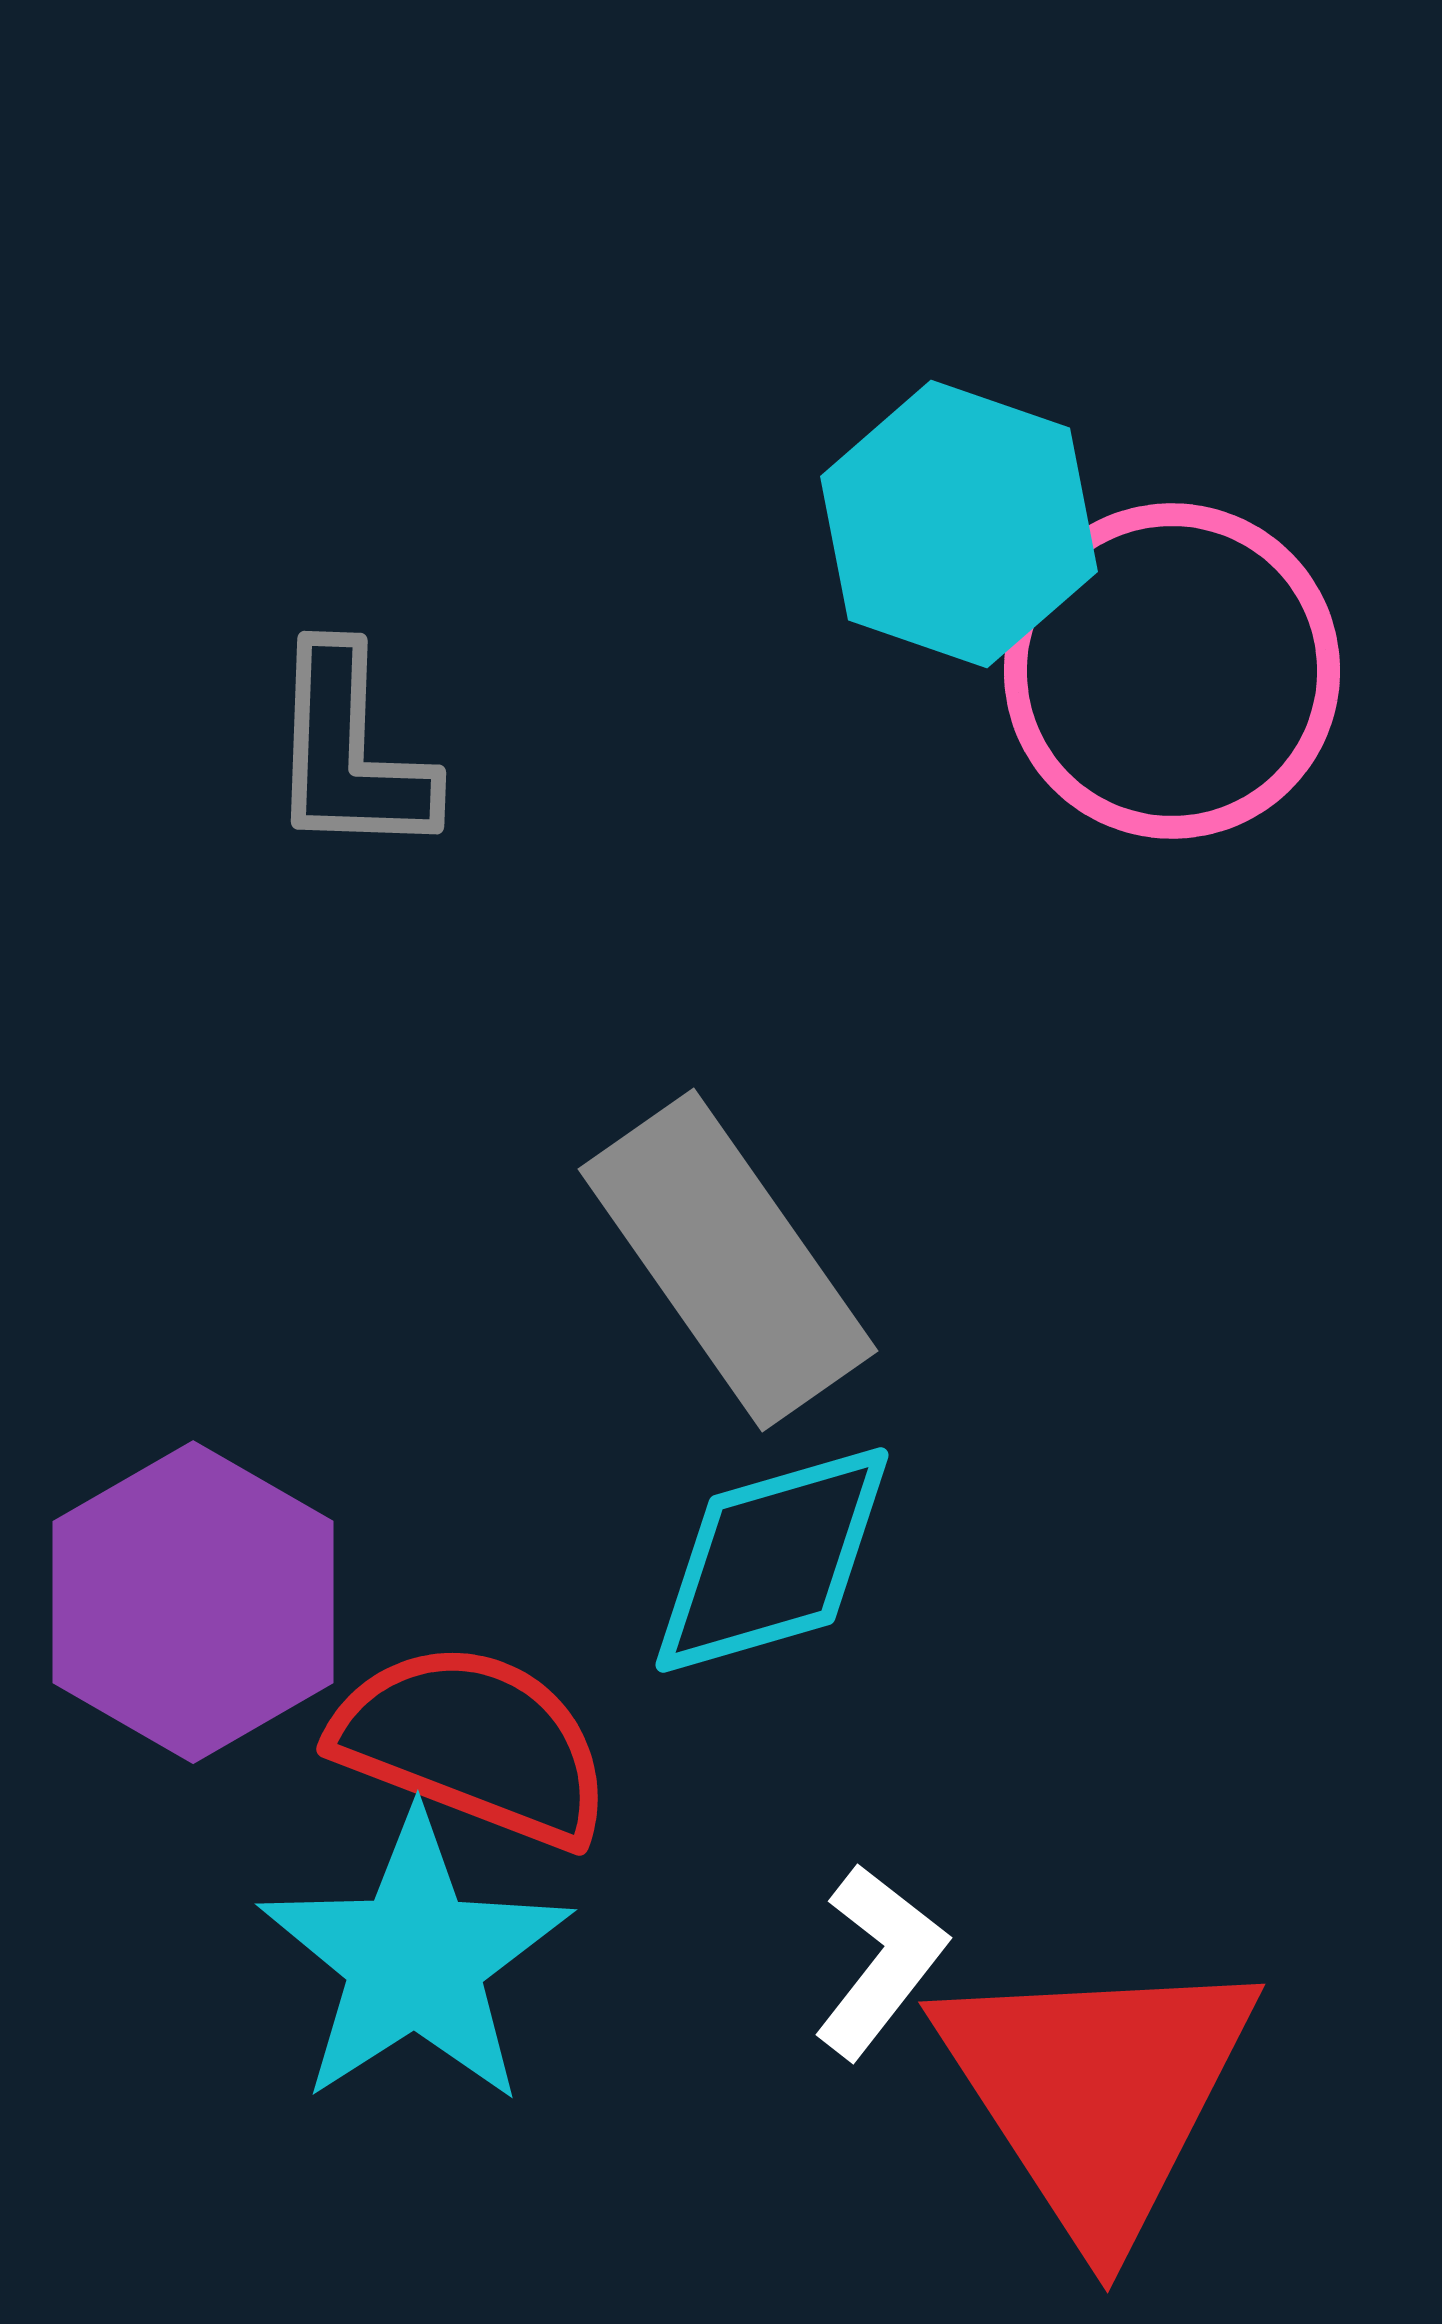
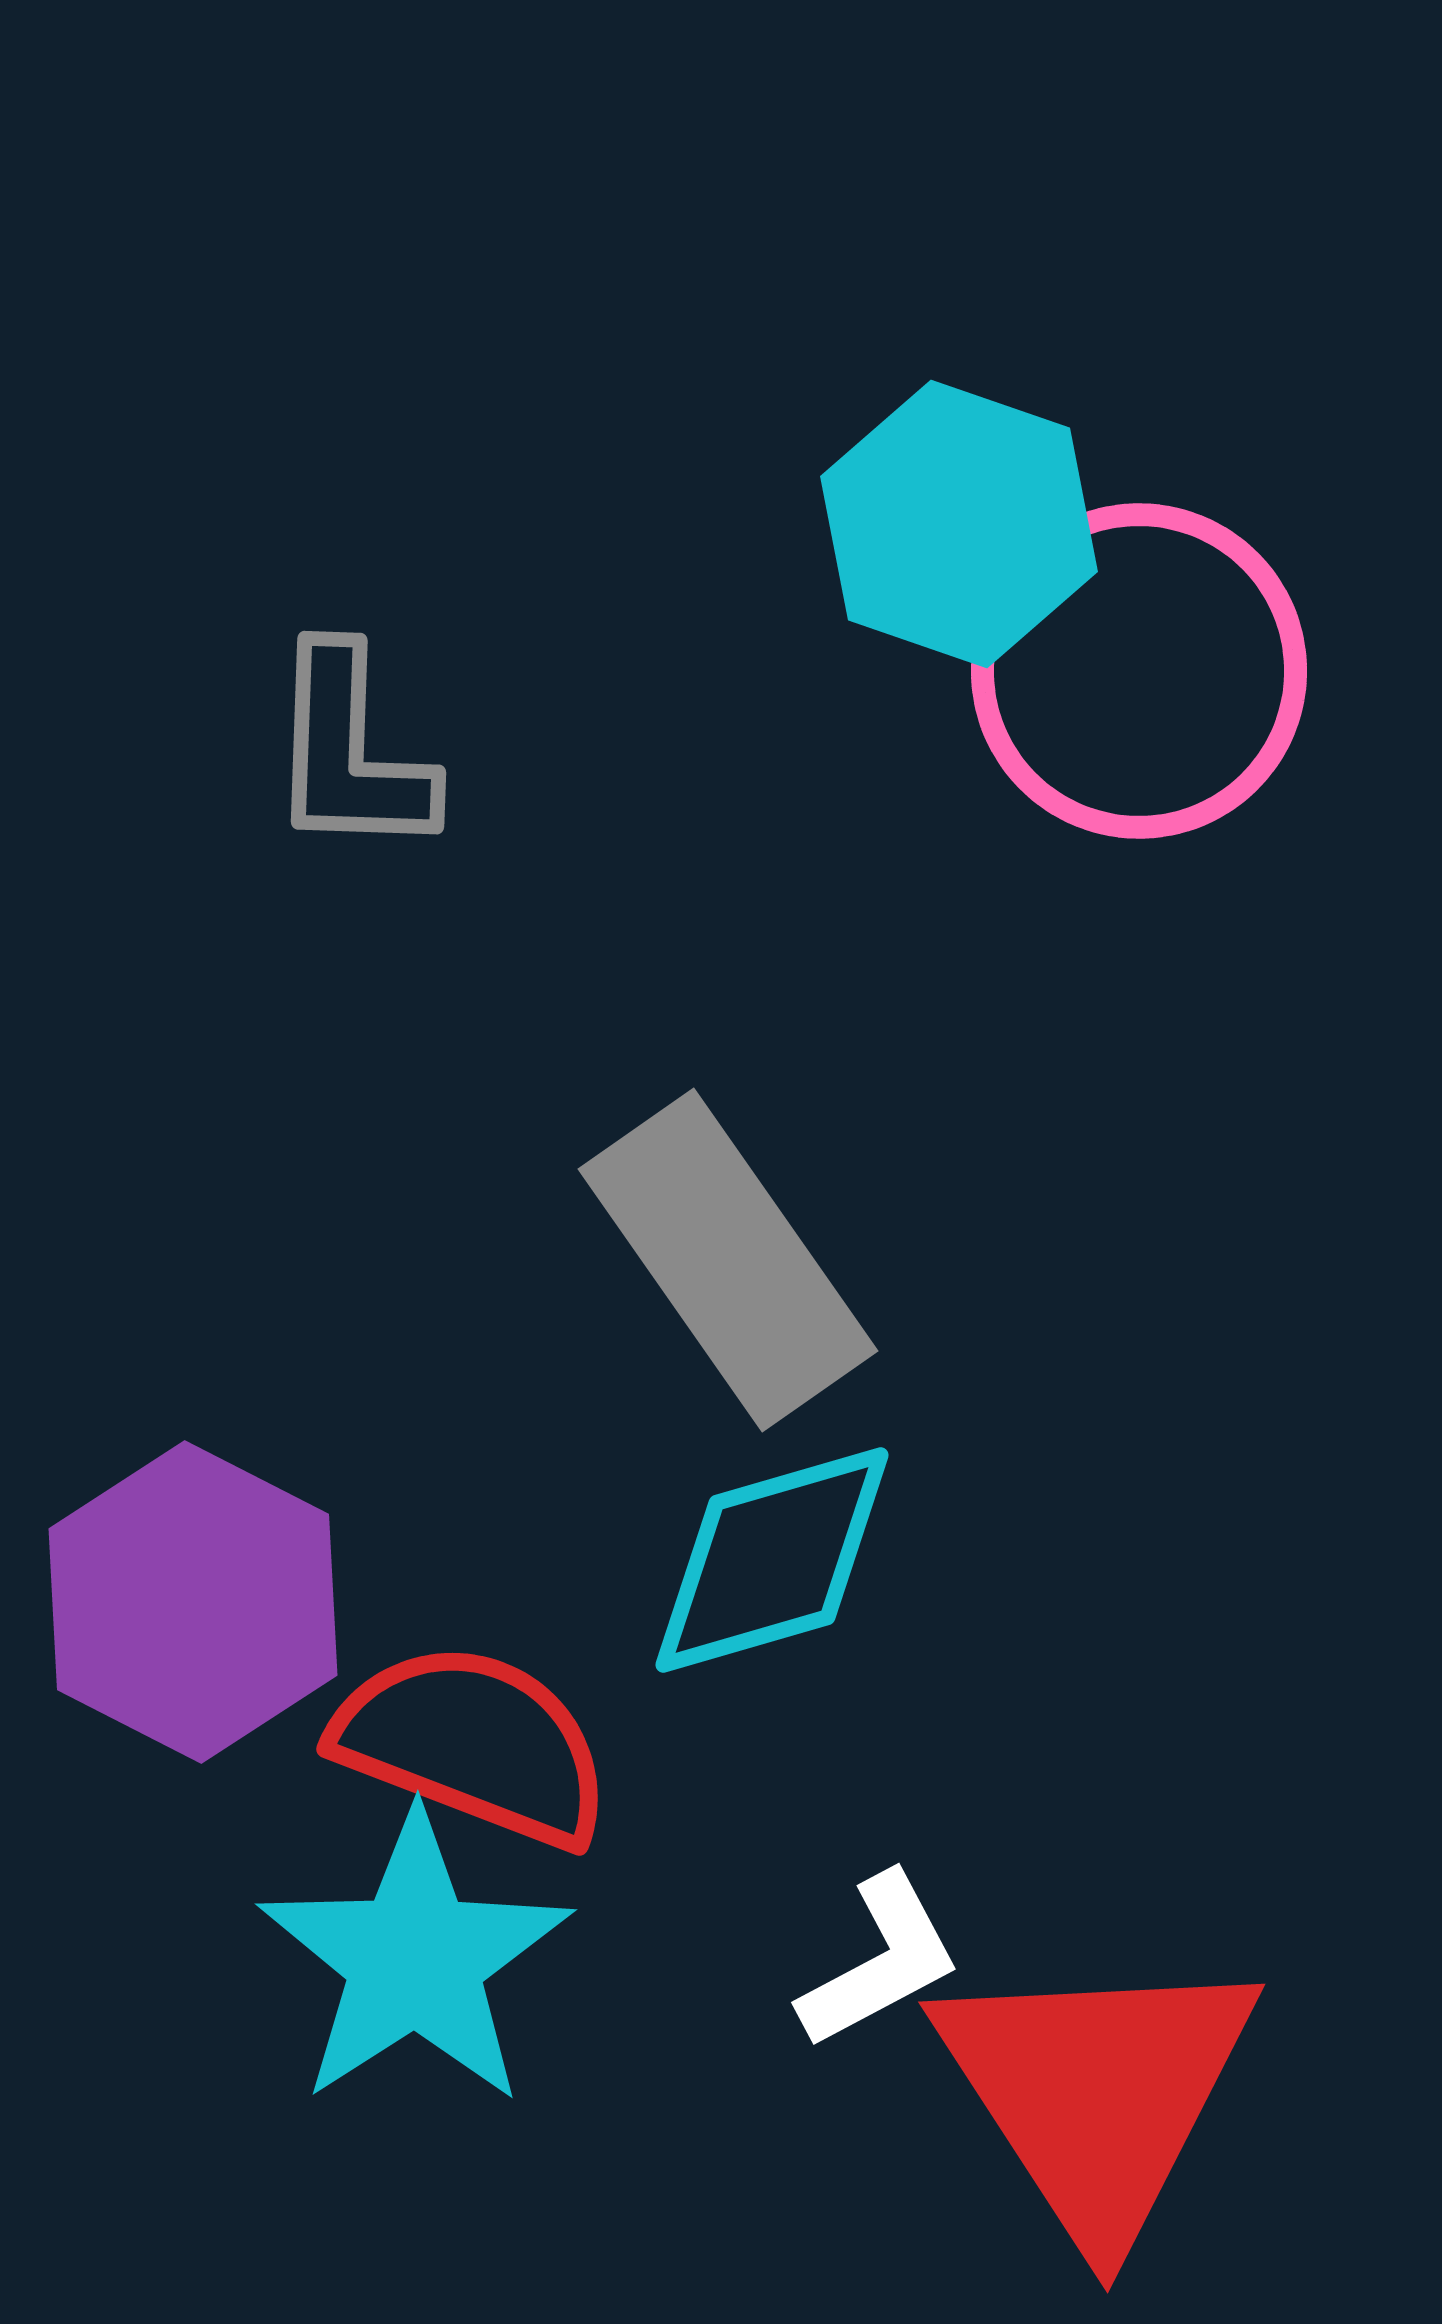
pink circle: moved 33 px left
purple hexagon: rotated 3 degrees counterclockwise
white L-shape: rotated 24 degrees clockwise
